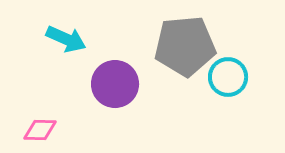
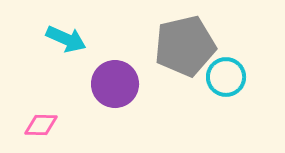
gray pentagon: rotated 8 degrees counterclockwise
cyan circle: moved 2 px left
pink diamond: moved 1 px right, 5 px up
